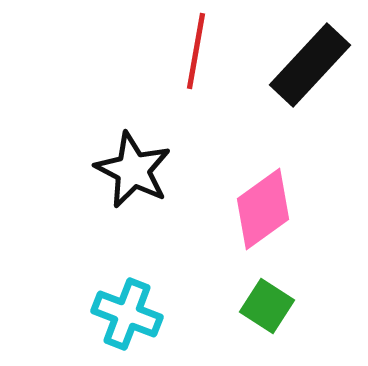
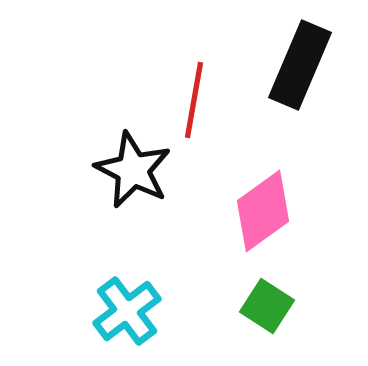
red line: moved 2 px left, 49 px down
black rectangle: moved 10 px left; rotated 20 degrees counterclockwise
pink diamond: moved 2 px down
cyan cross: moved 3 px up; rotated 32 degrees clockwise
